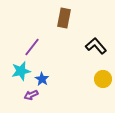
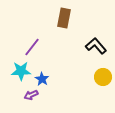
cyan star: rotated 12 degrees clockwise
yellow circle: moved 2 px up
